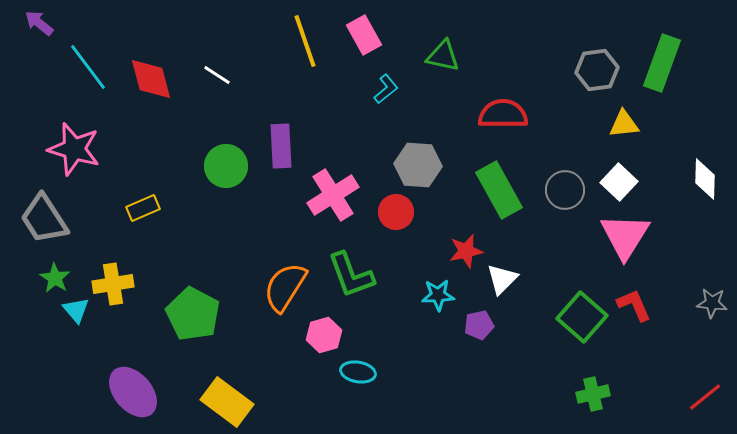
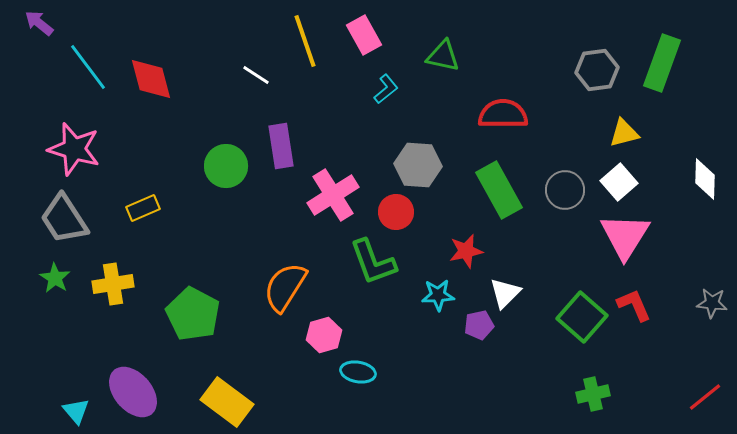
white line at (217, 75): moved 39 px right
yellow triangle at (624, 124): moved 9 px down; rotated 8 degrees counterclockwise
purple rectangle at (281, 146): rotated 6 degrees counterclockwise
white square at (619, 182): rotated 6 degrees clockwise
gray trapezoid at (44, 219): moved 20 px right
green L-shape at (351, 275): moved 22 px right, 13 px up
white triangle at (502, 279): moved 3 px right, 14 px down
cyan triangle at (76, 310): moved 101 px down
